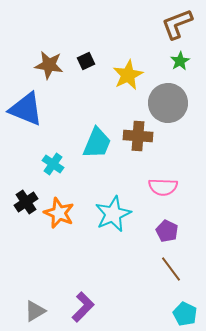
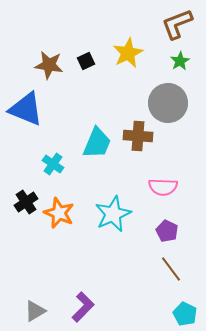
yellow star: moved 22 px up
